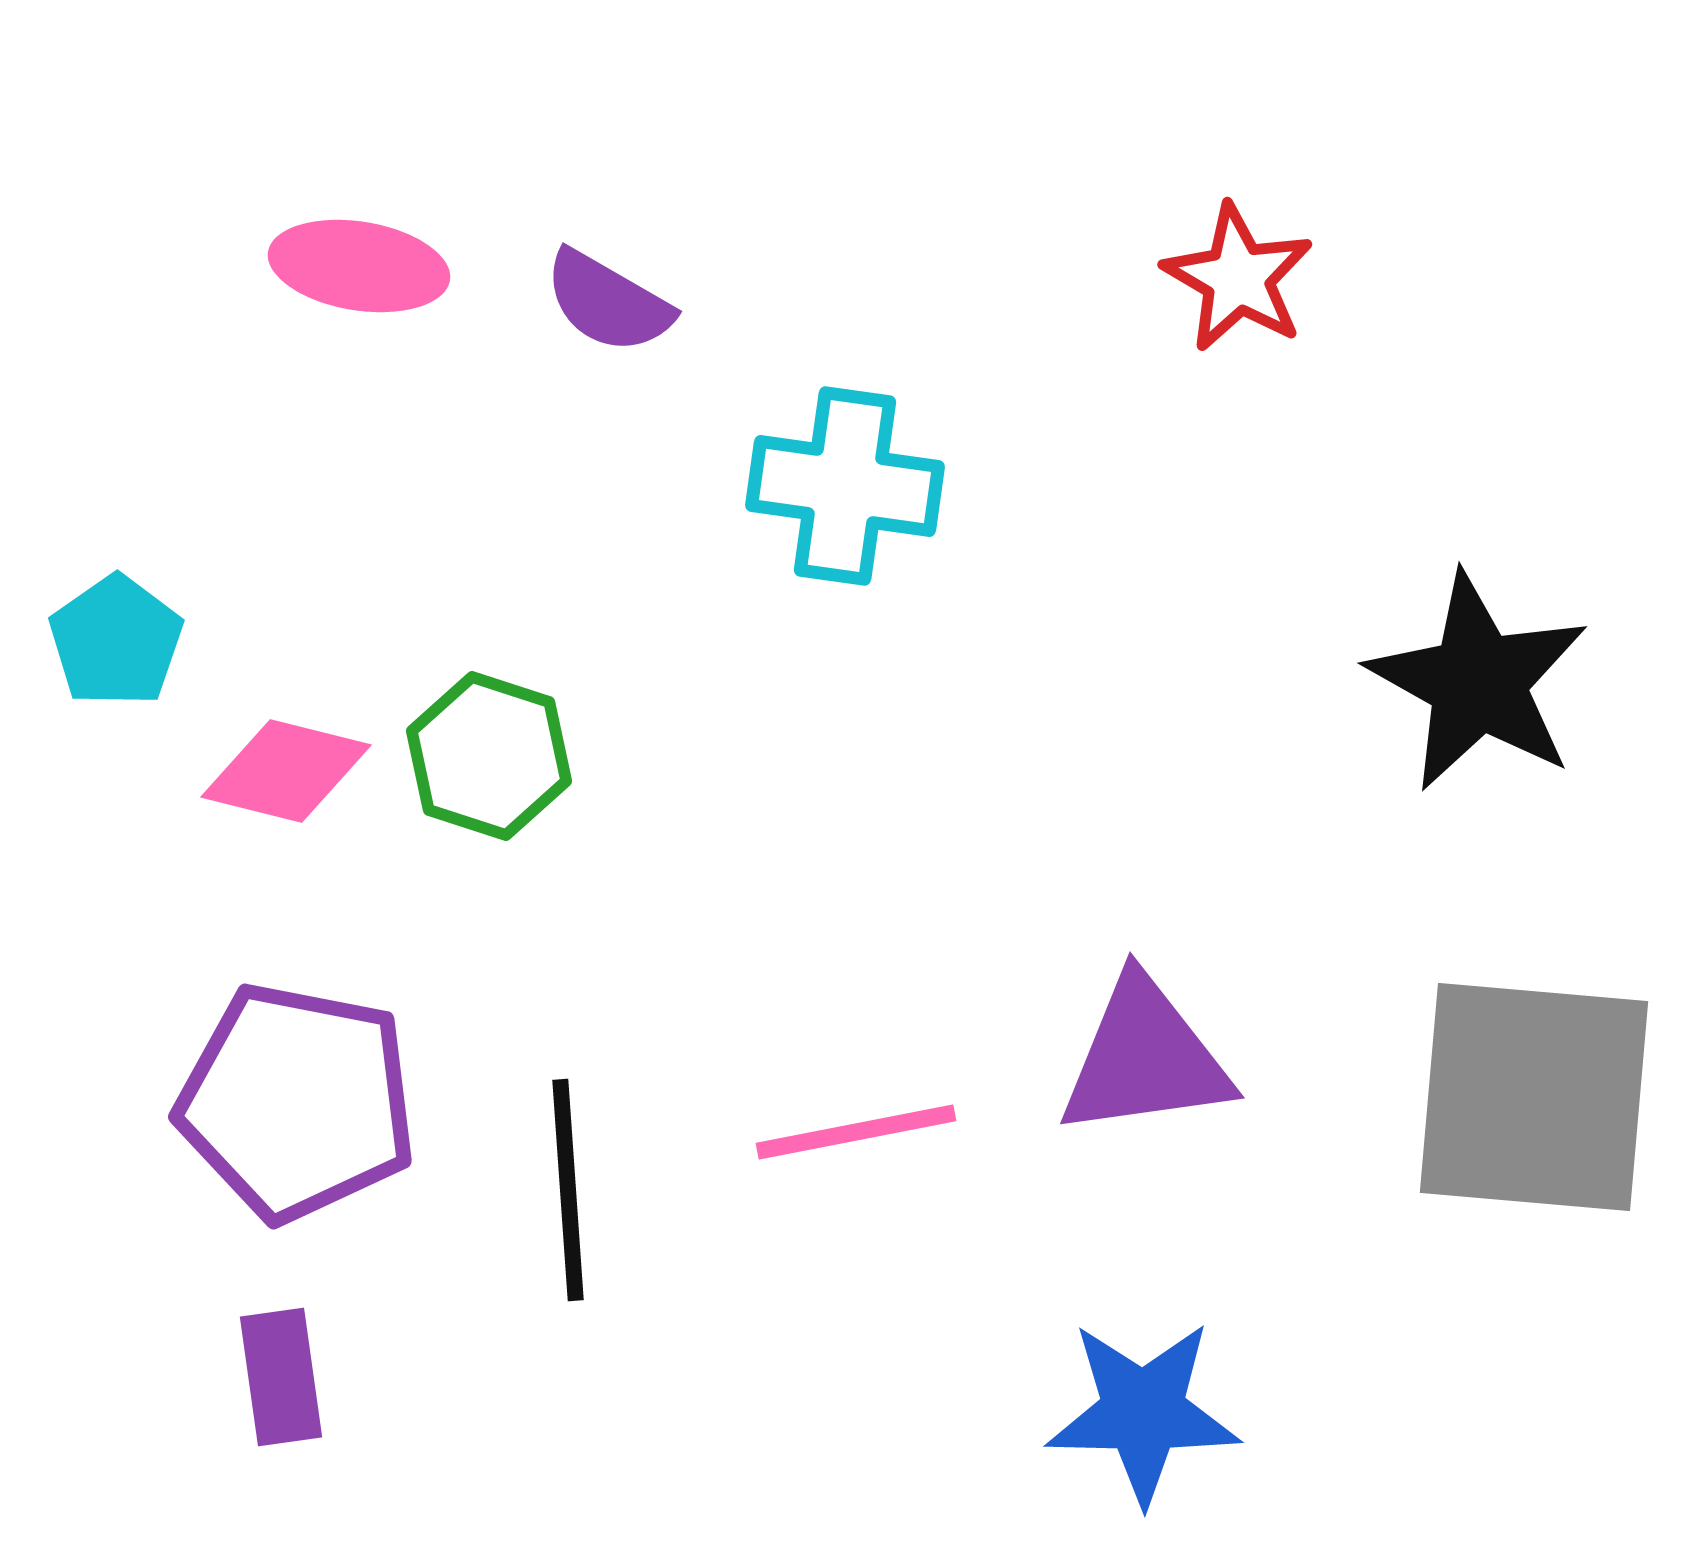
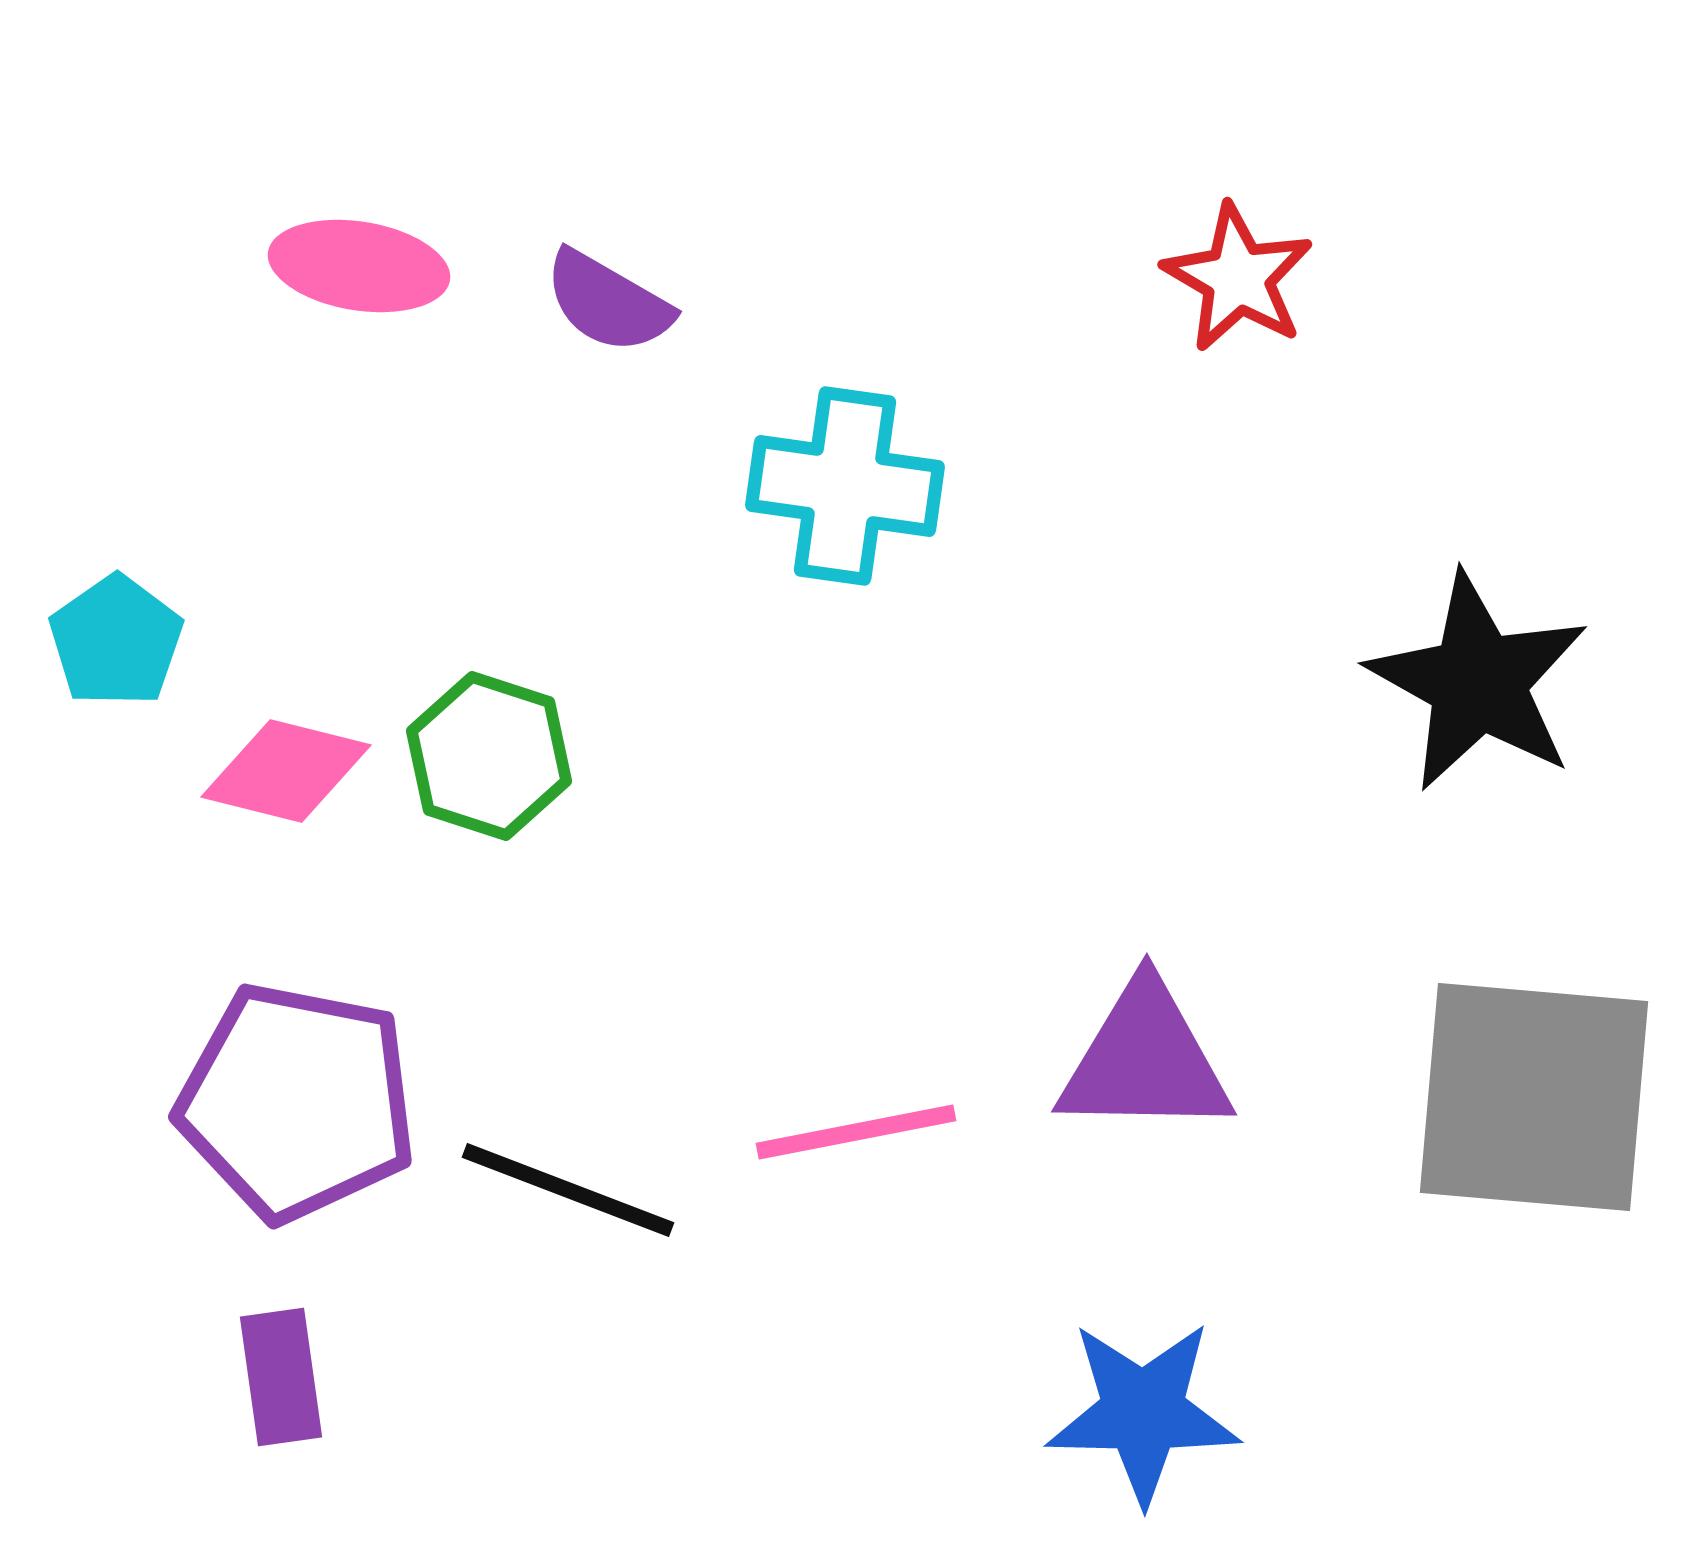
purple triangle: moved 2 px down; rotated 9 degrees clockwise
black line: rotated 65 degrees counterclockwise
